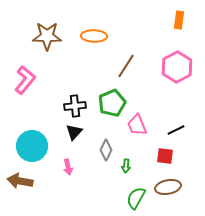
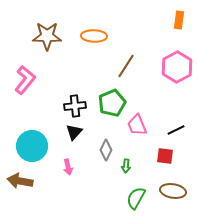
brown ellipse: moved 5 px right, 4 px down; rotated 20 degrees clockwise
